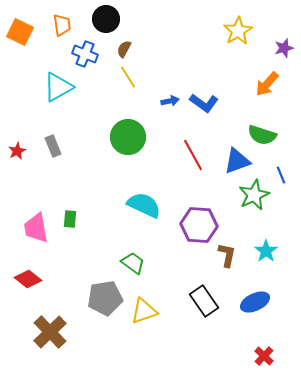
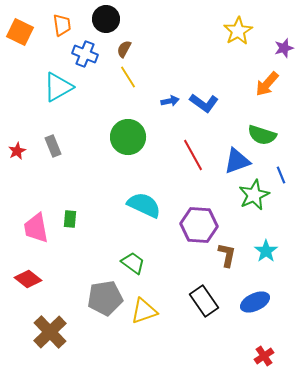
red cross: rotated 12 degrees clockwise
